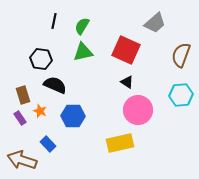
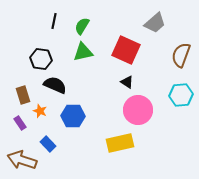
purple rectangle: moved 5 px down
